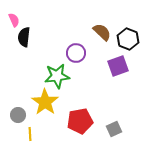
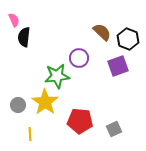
purple circle: moved 3 px right, 5 px down
gray circle: moved 10 px up
red pentagon: rotated 15 degrees clockwise
